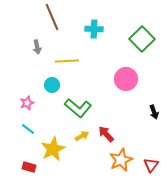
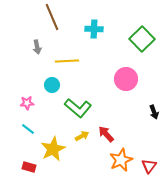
pink star: rotated 16 degrees clockwise
red triangle: moved 2 px left, 1 px down
